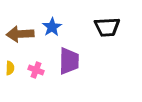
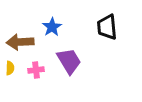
black trapezoid: rotated 88 degrees clockwise
brown arrow: moved 8 px down
purple trapezoid: rotated 32 degrees counterclockwise
pink cross: rotated 28 degrees counterclockwise
